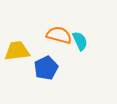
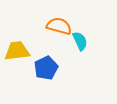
orange semicircle: moved 9 px up
